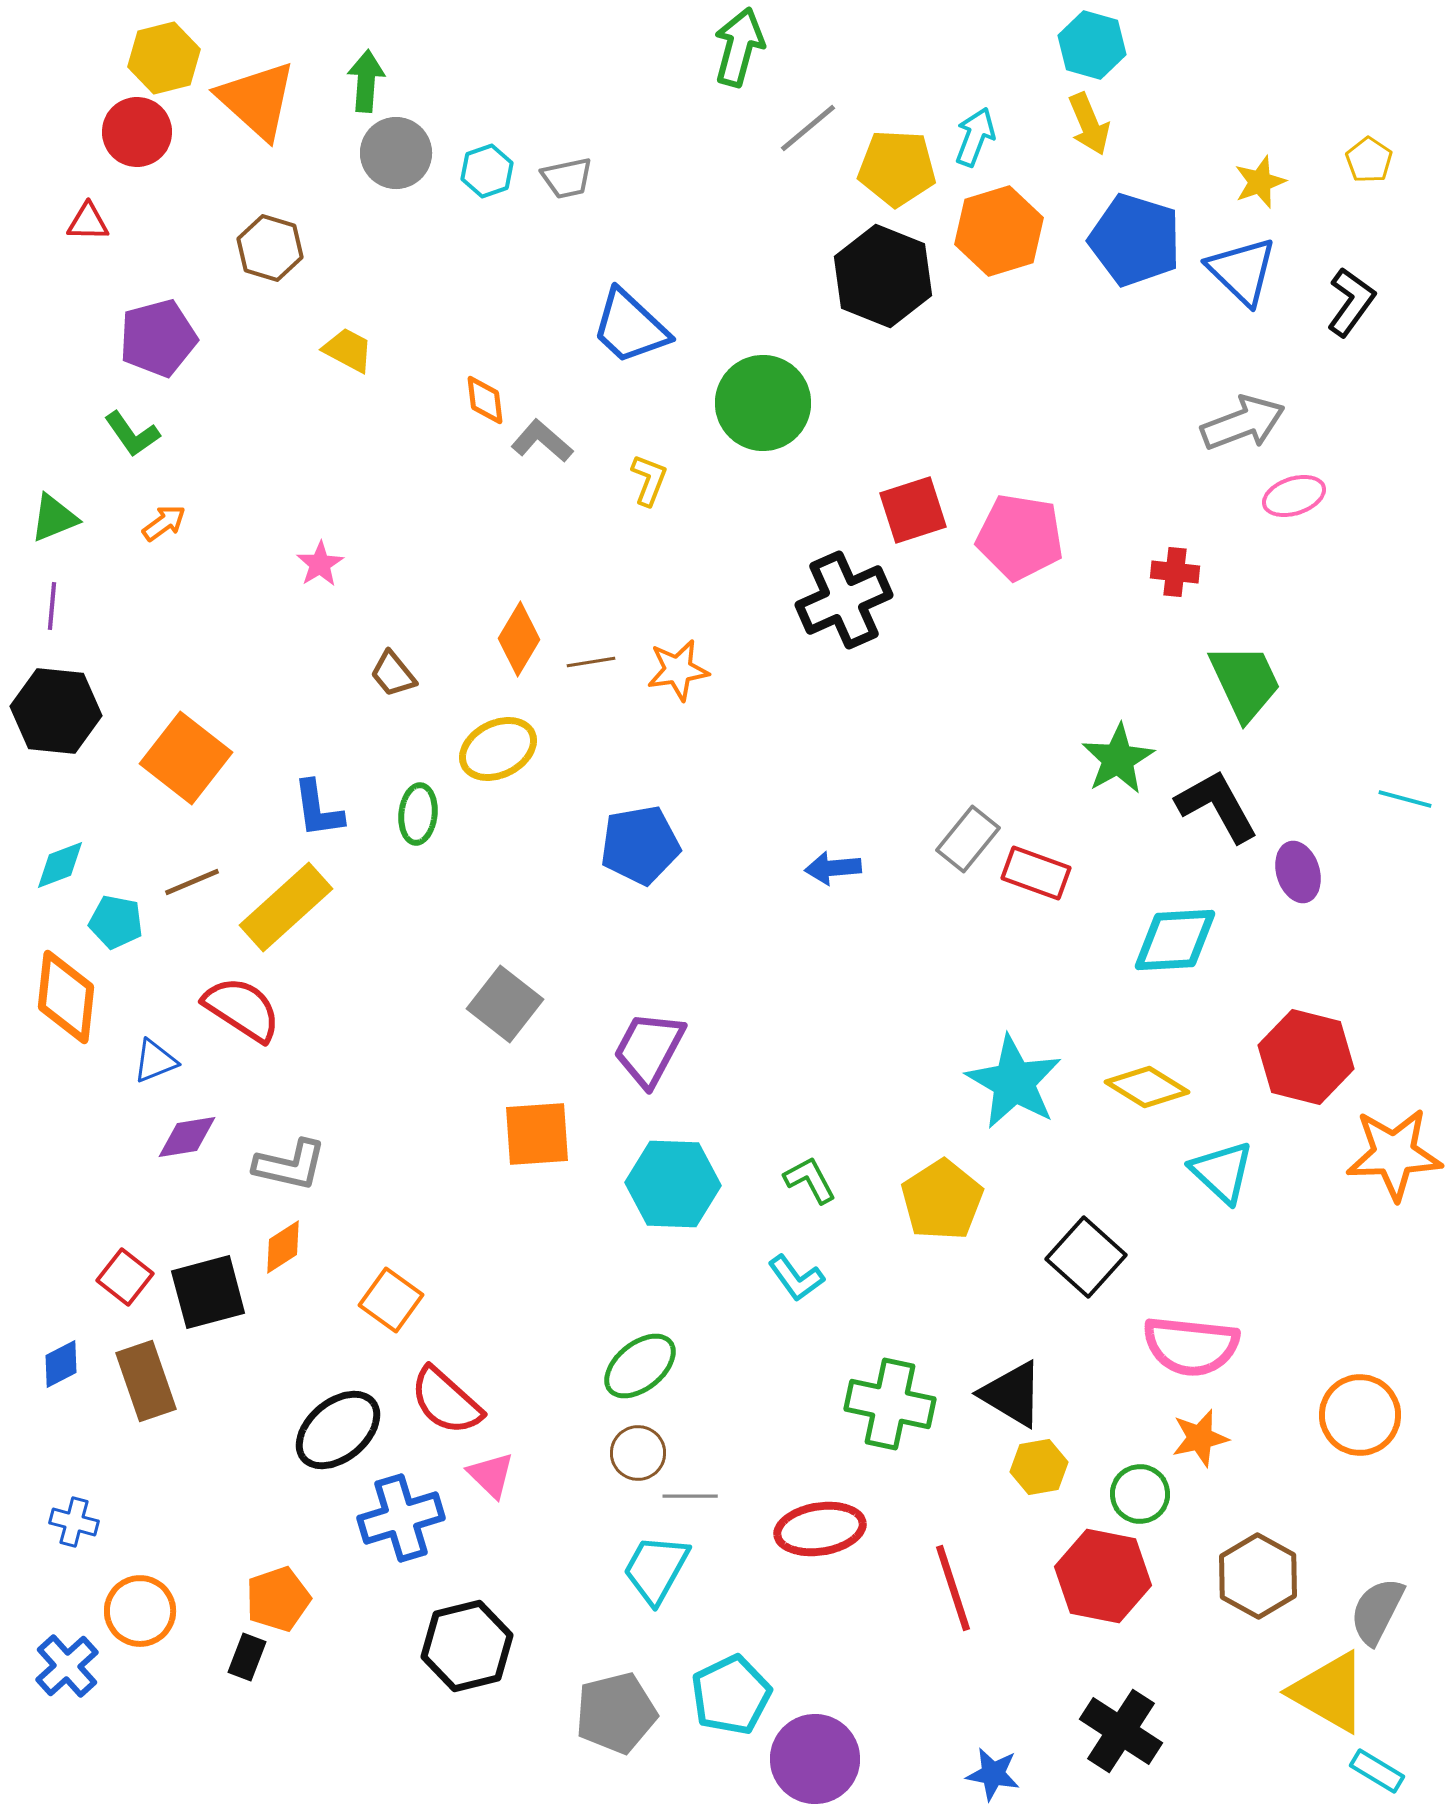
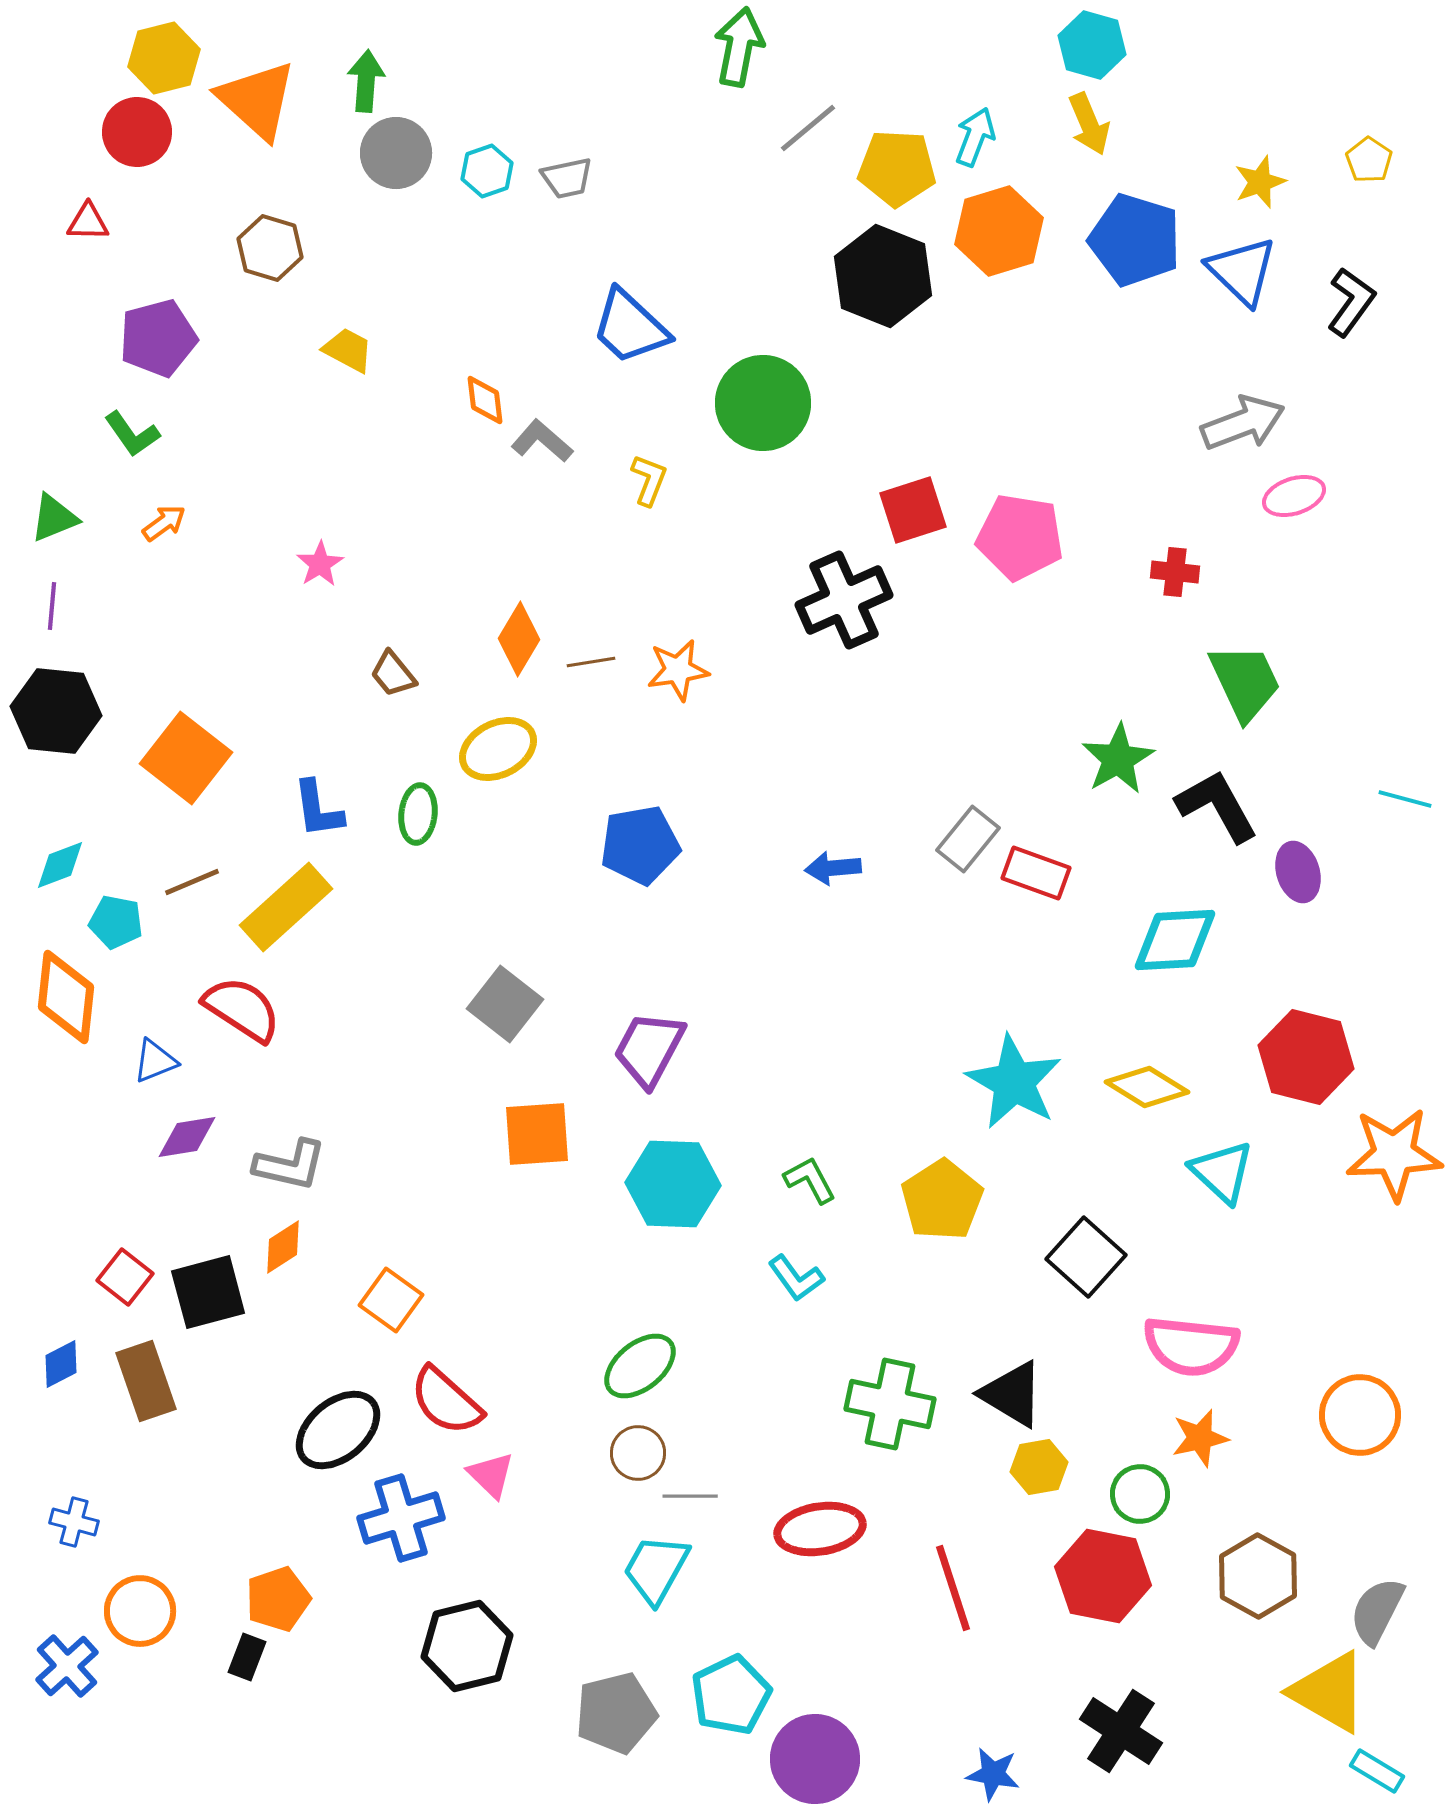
green arrow at (739, 47): rotated 4 degrees counterclockwise
